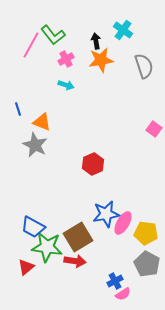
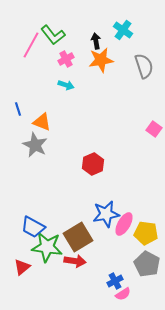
pink ellipse: moved 1 px right, 1 px down
red triangle: moved 4 px left
